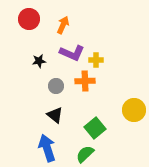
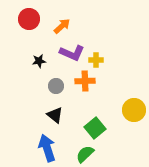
orange arrow: moved 1 px left, 1 px down; rotated 24 degrees clockwise
